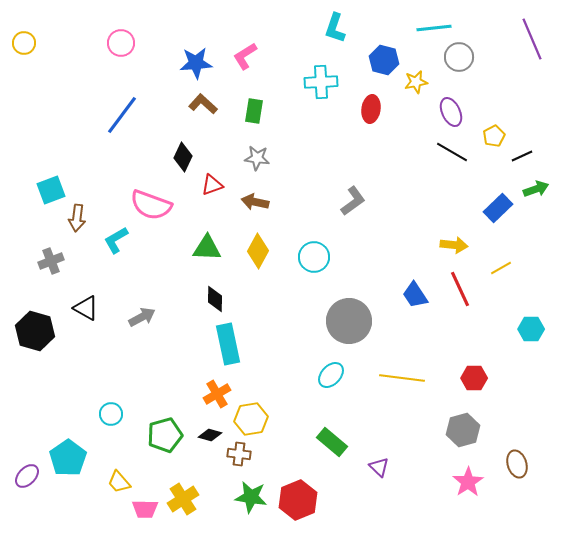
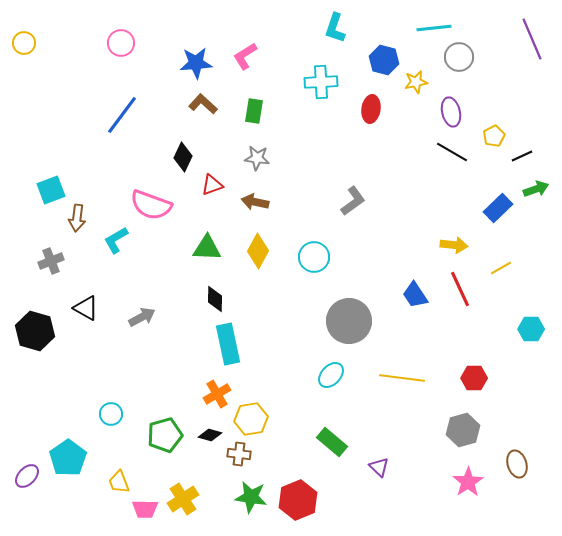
purple ellipse at (451, 112): rotated 12 degrees clockwise
yellow trapezoid at (119, 482): rotated 20 degrees clockwise
